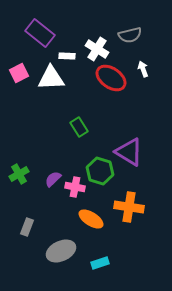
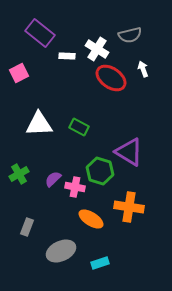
white triangle: moved 12 px left, 46 px down
green rectangle: rotated 30 degrees counterclockwise
